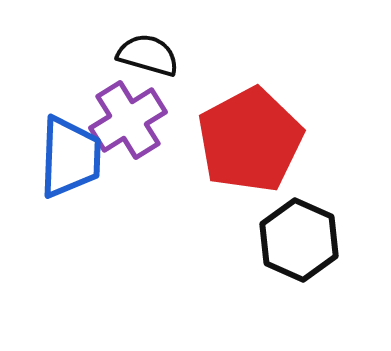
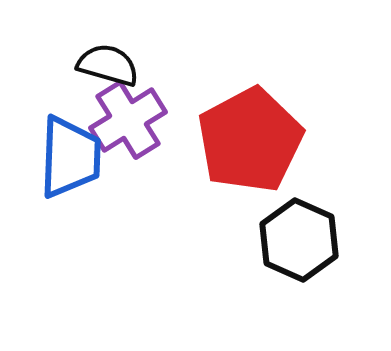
black semicircle: moved 40 px left, 10 px down
